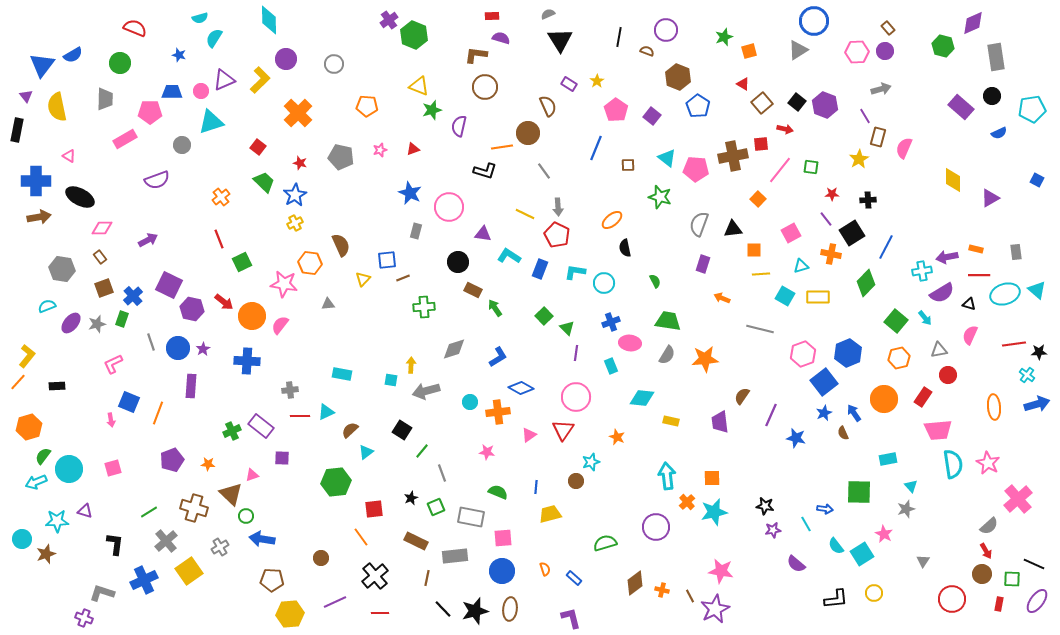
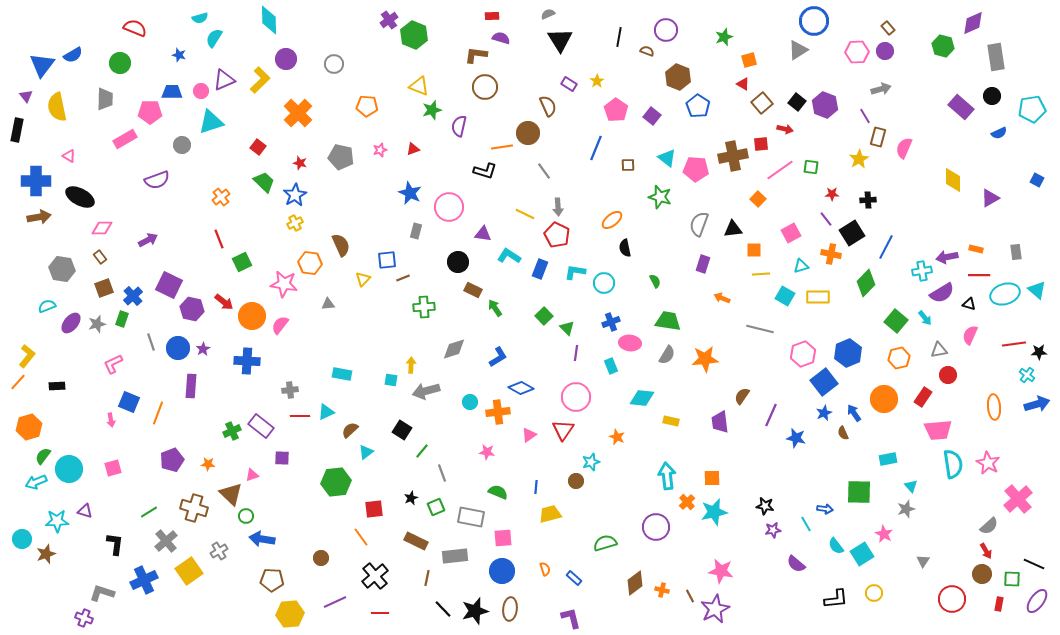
orange square at (749, 51): moved 9 px down
pink line at (780, 170): rotated 16 degrees clockwise
gray cross at (220, 547): moved 1 px left, 4 px down
